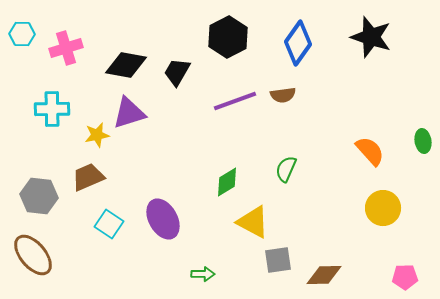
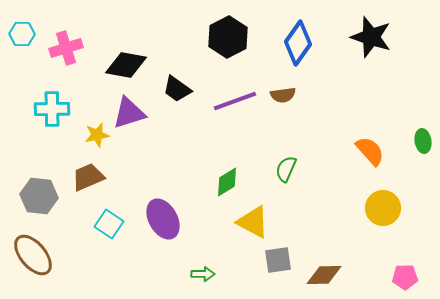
black trapezoid: moved 17 px down; rotated 84 degrees counterclockwise
